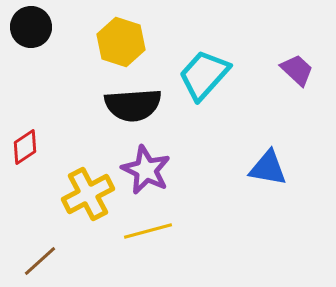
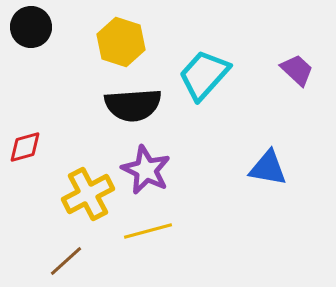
red diamond: rotated 18 degrees clockwise
brown line: moved 26 px right
